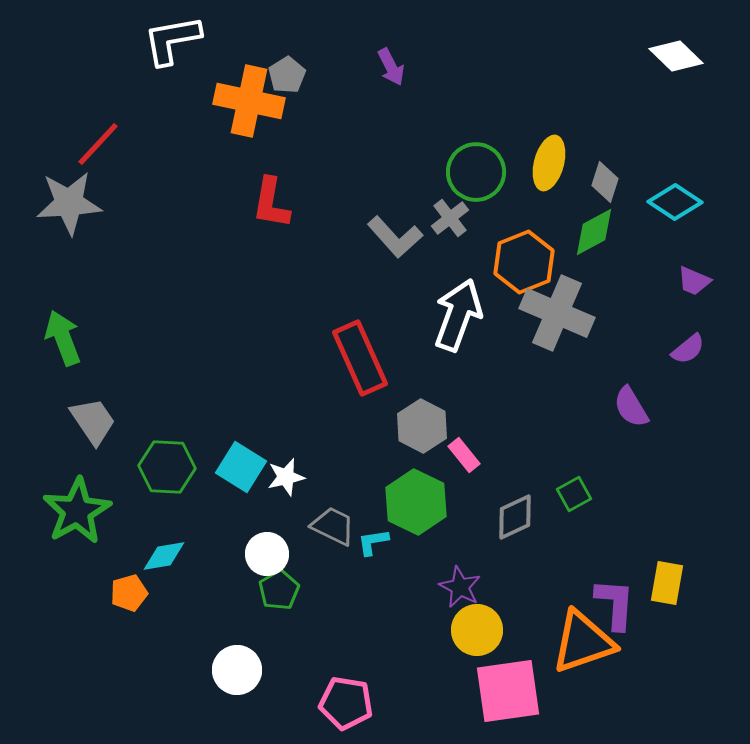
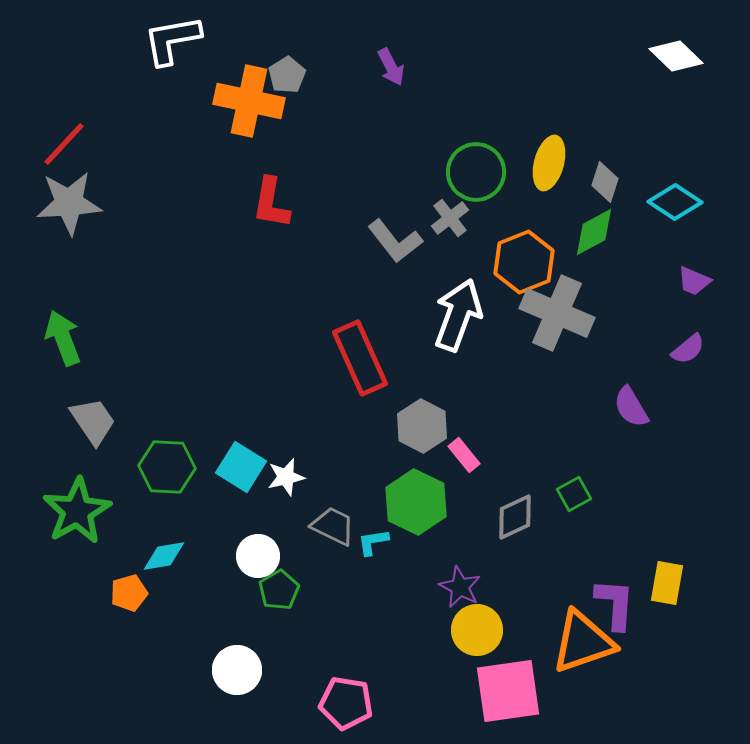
red line at (98, 144): moved 34 px left
gray L-shape at (395, 237): moved 4 px down; rotated 4 degrees clockwise
white circle at (267, 554): moved 9 px left, 2 px down
